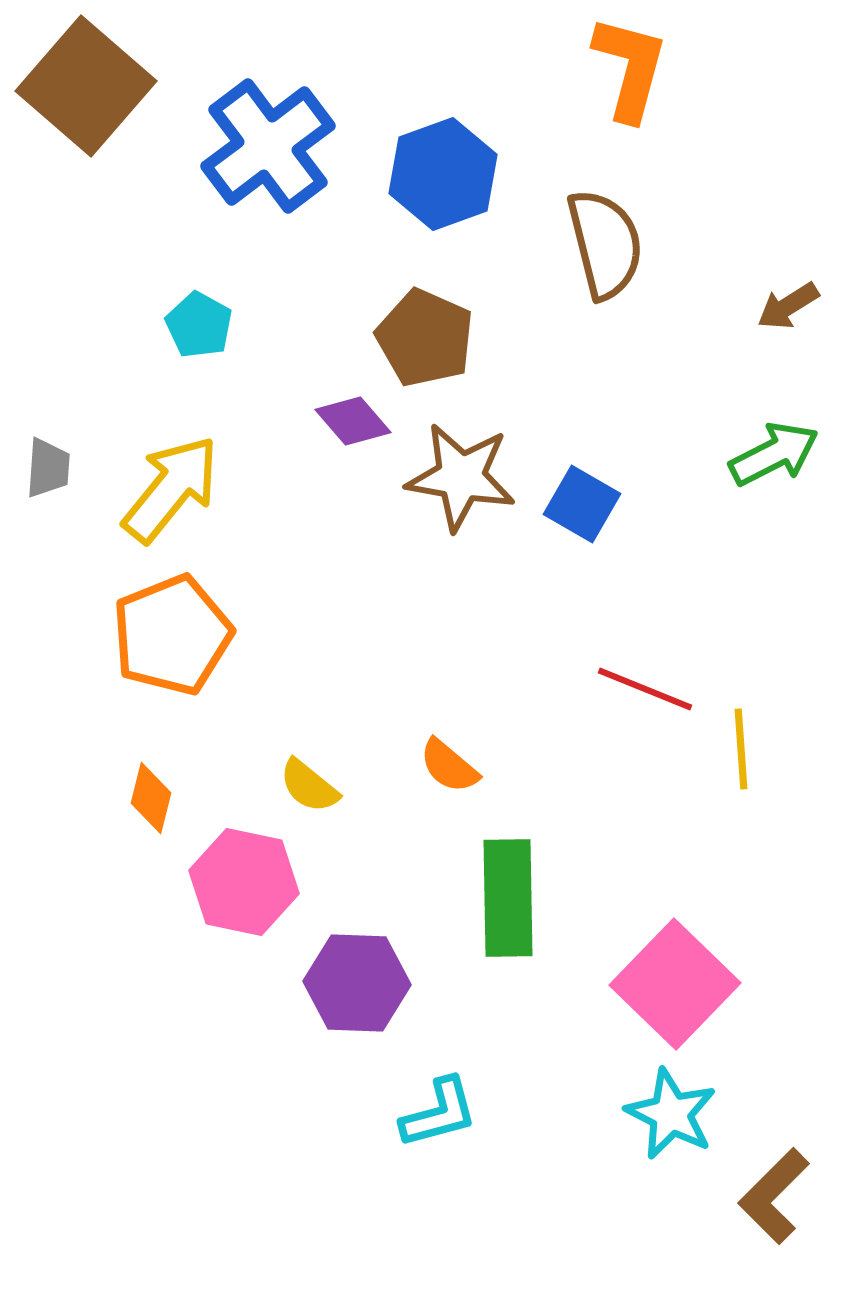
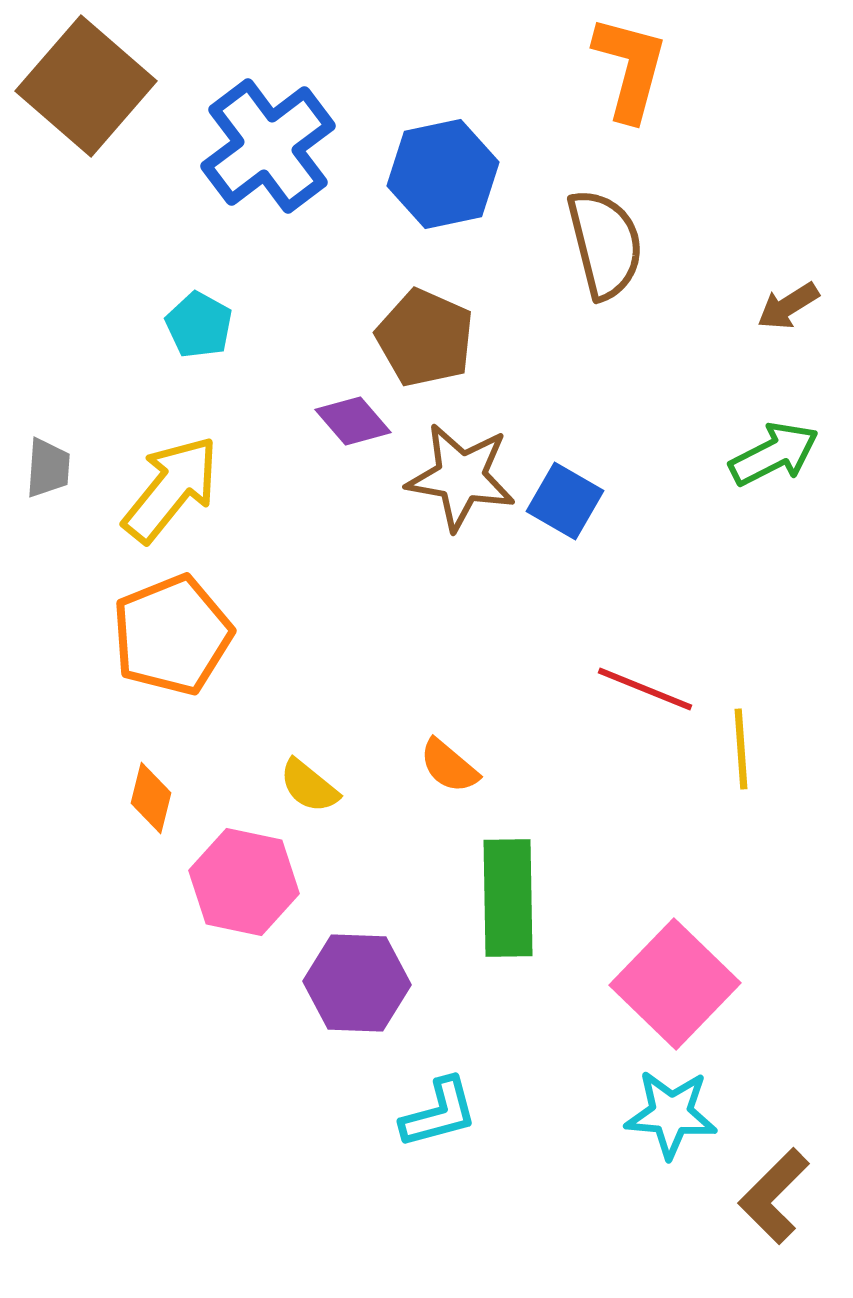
blue hexagon: rotated 8 degrees clockwise
blue square: moved 17 px left, 3 px up
cyan star: rotated 22 degrees counterclockwise
